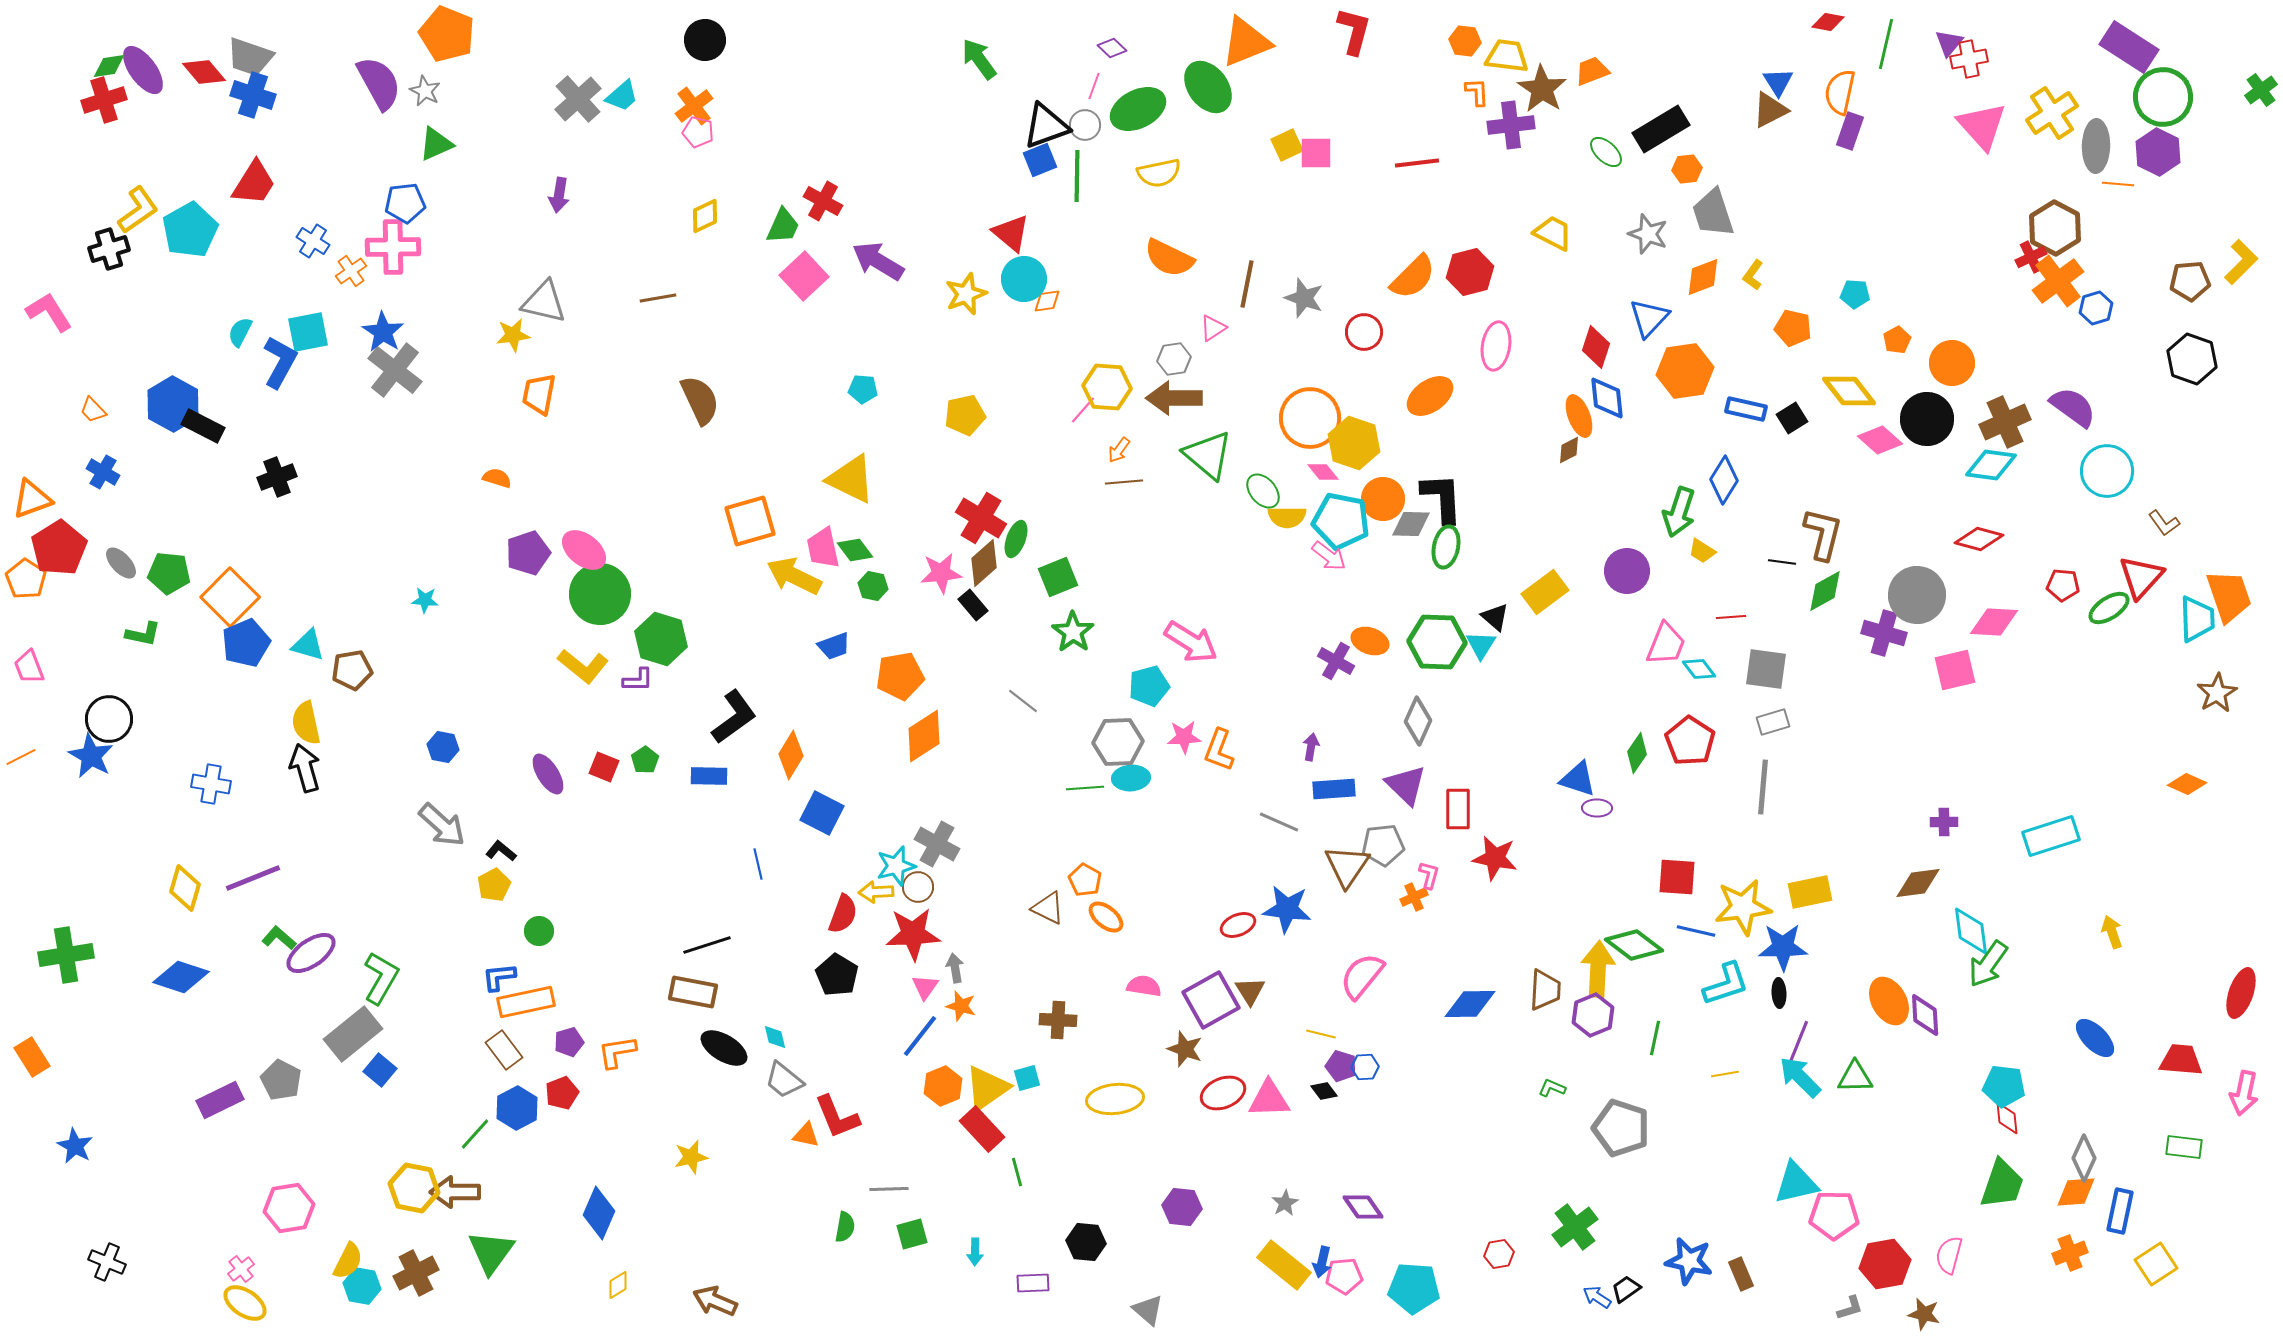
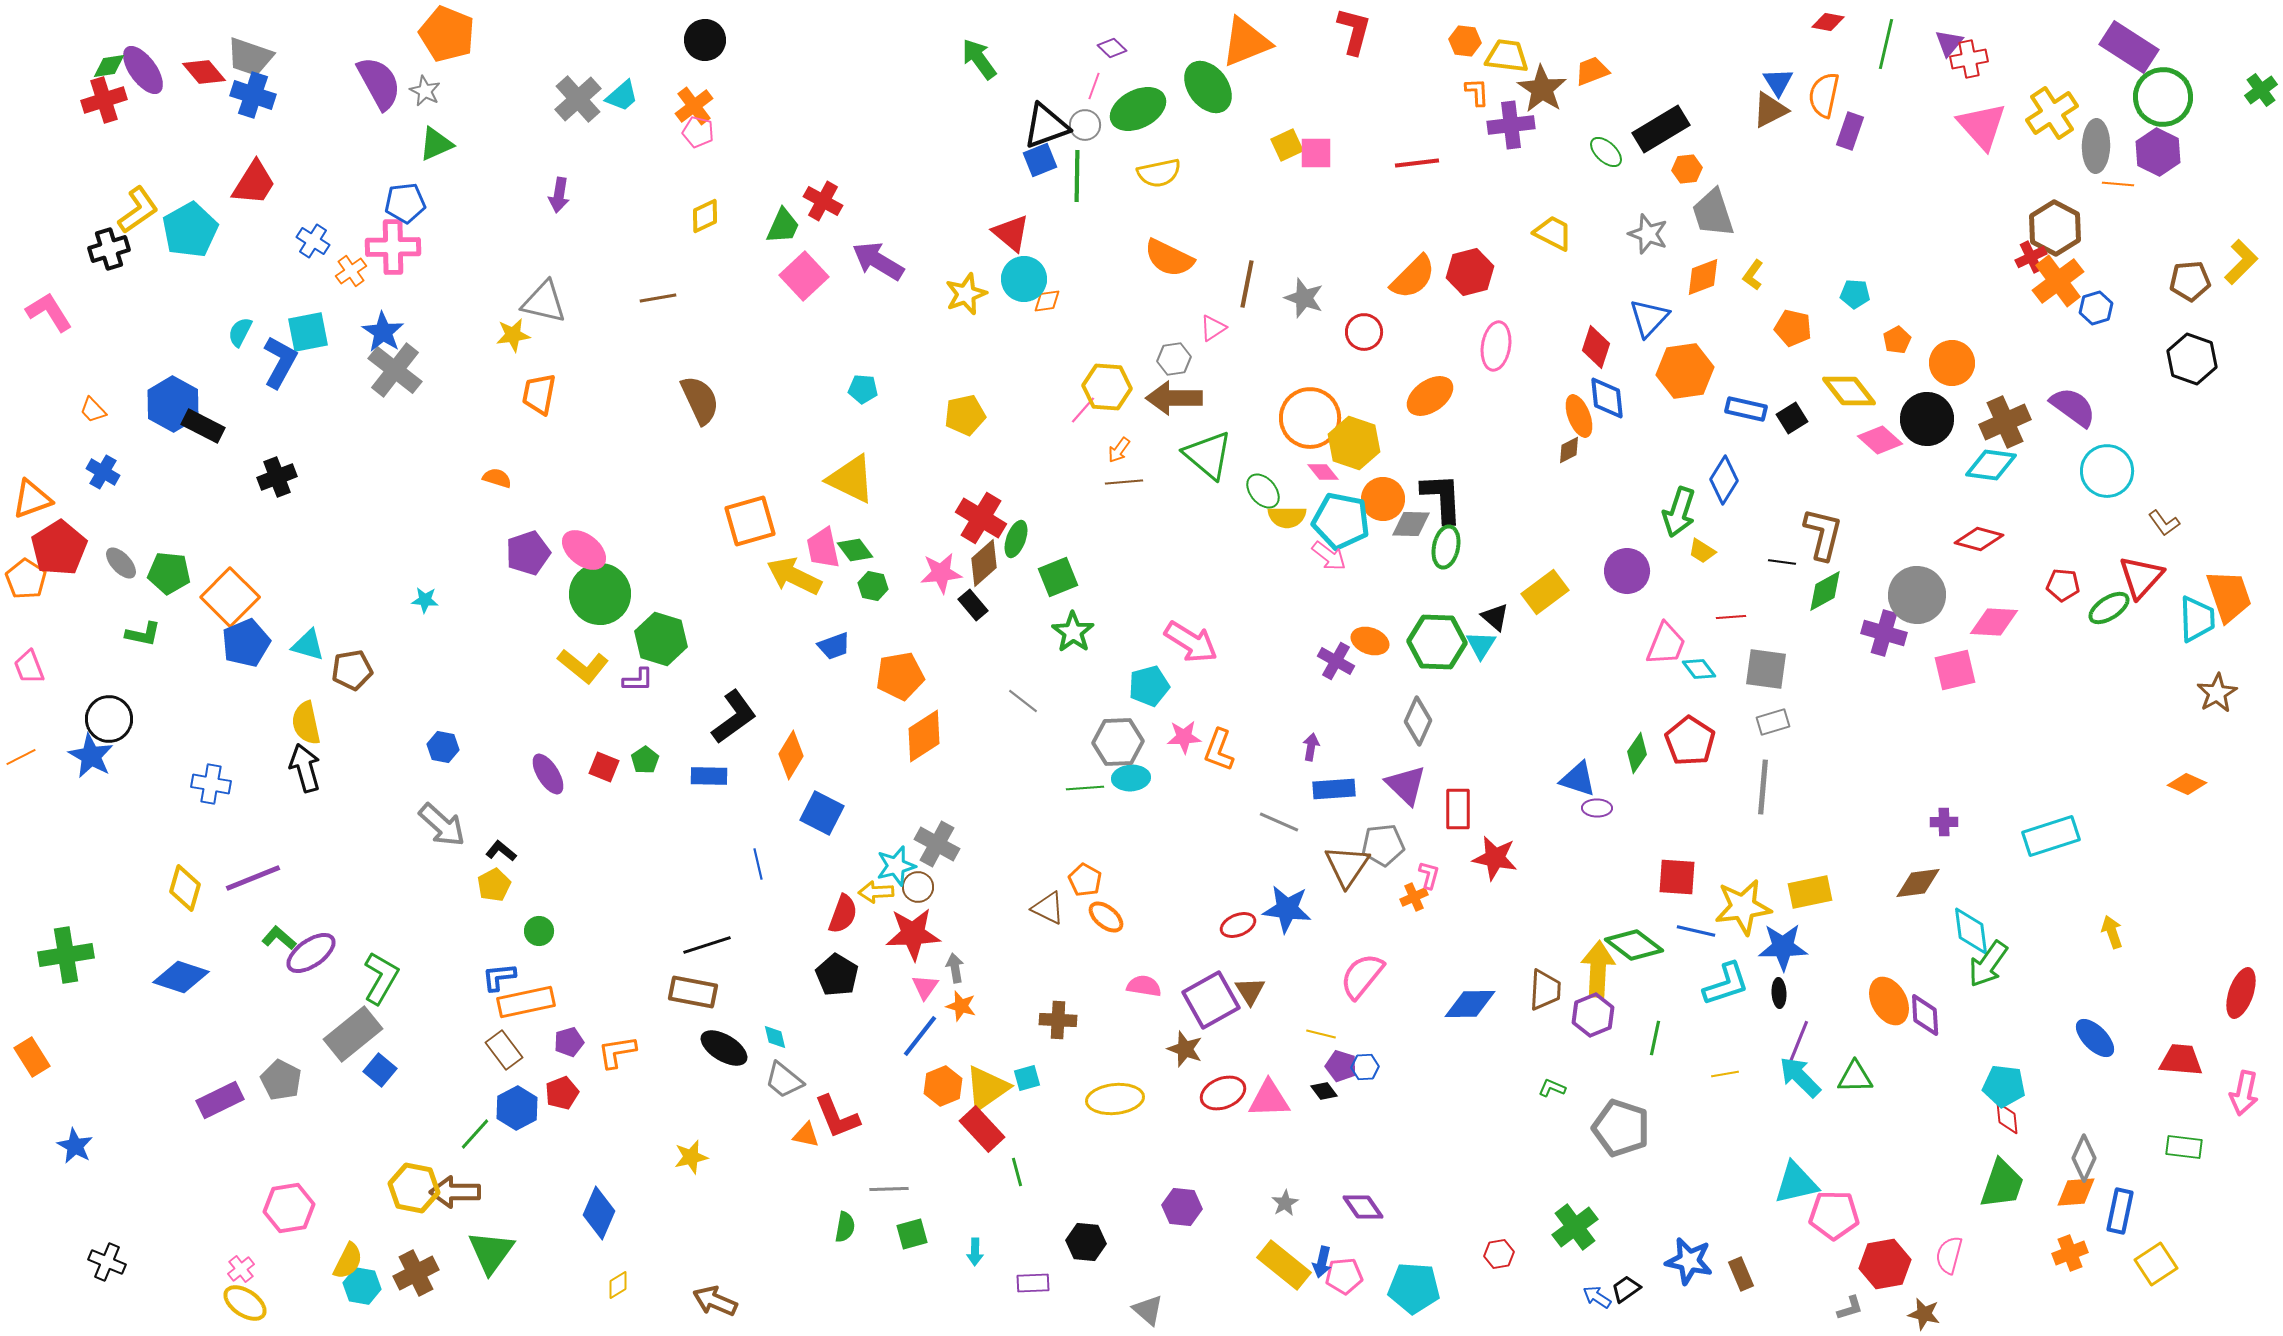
orange semicircle at (1840, 92): moved 16 px left, 3 px down
